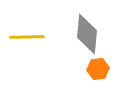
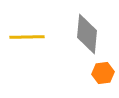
orange hexagon: moved 5 px right, 4 px down
